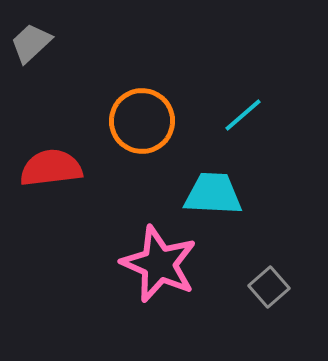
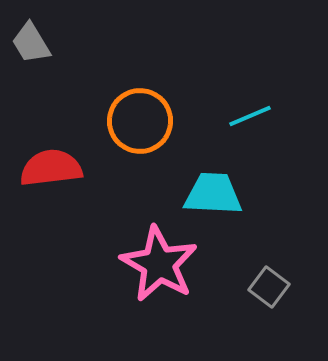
gray trapezoid: rotated 78 degrees counterclockwise
cyan line: moved 7 px right, 1 px down; rotated 18 degrees clockwise
orange circle: moved 2 px left
pink star: rotated 6 degrees clockwise
gray square: rotated 12 degrees counterclockwise
